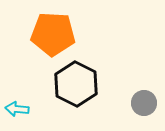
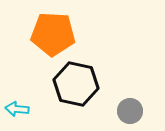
black hexagon: rotated 15 degrees counterclockwise
gray circle: moved 14 px left, 8 px down
